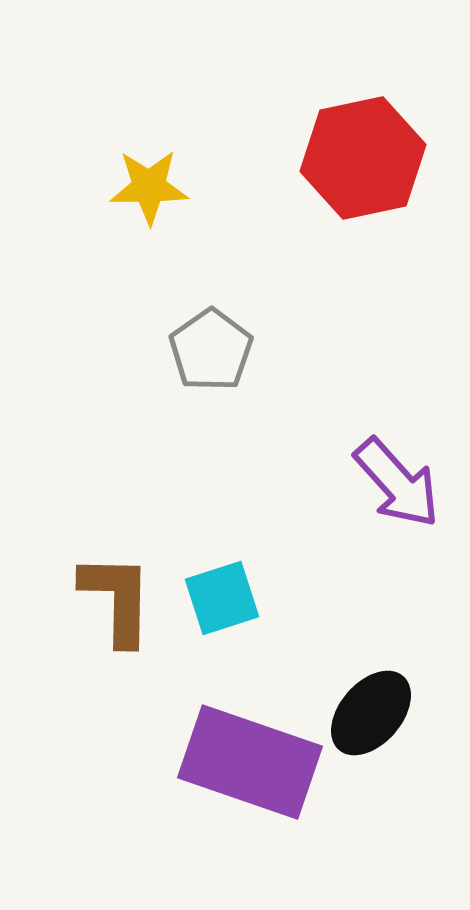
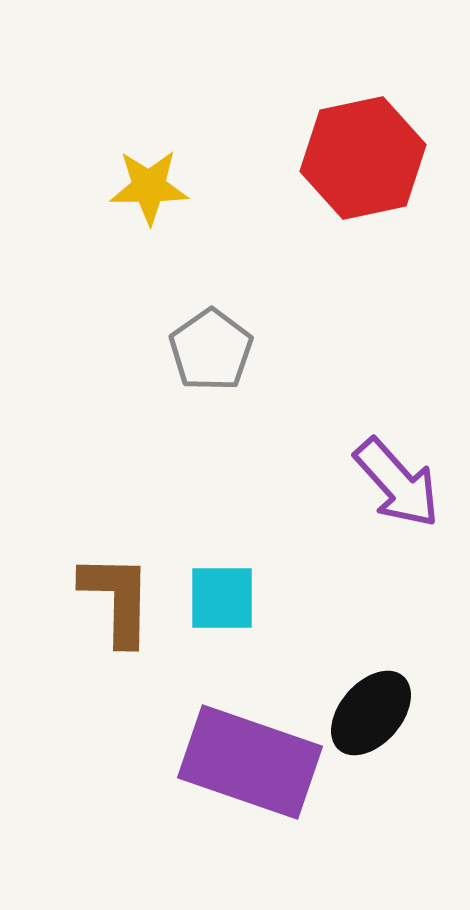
cyan square: rotated 18 degrees clockwise
